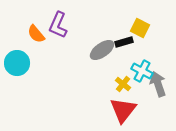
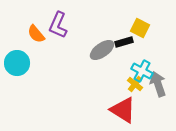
yellow cross: moved 12 px right
red triangle: rotated 36 degrees counterclockwise
